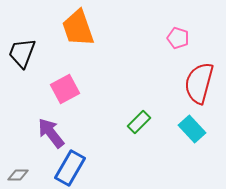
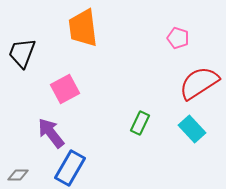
orange trapezoid: moved 5 px right; rotated 12 degrees clockwise
red semicircle: rotated 42 degrees clockwise
green rectangle: moved 1 px right, 1 px down; rotated 20 degrees counterclockwise
